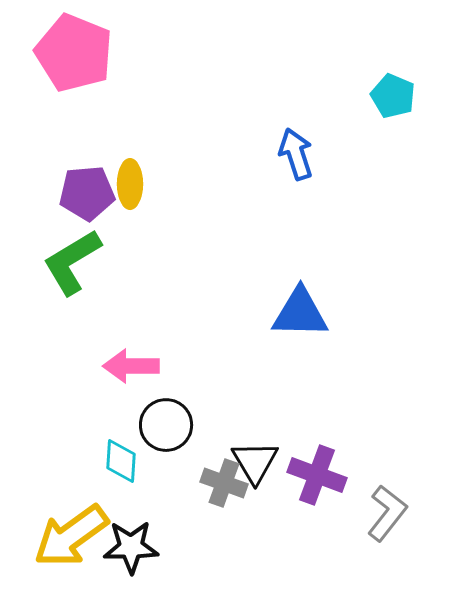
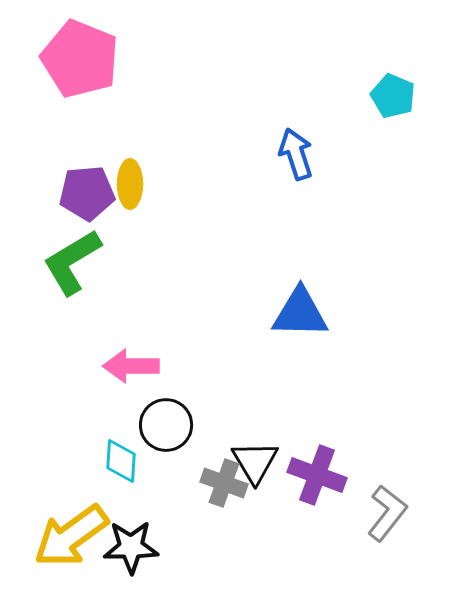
pink pentagon: moved 6 px right, 6 px down
